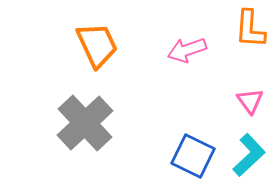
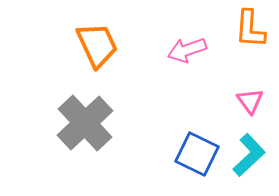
blue square: moved 4 px right, 2 px up
